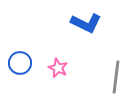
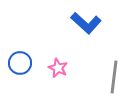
blue L-shape: rotated 16 degrees clockwise
gray line: moved 2 px left
